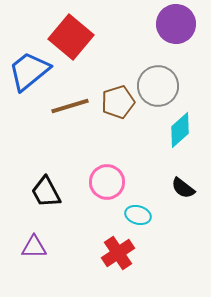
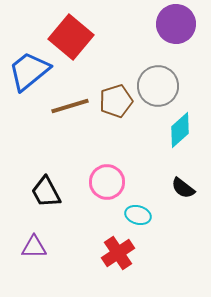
brown pentagon: moved 2 px left, 1 px up
